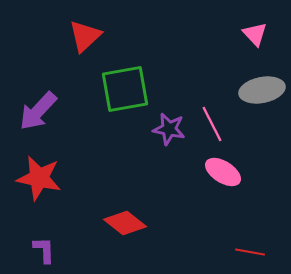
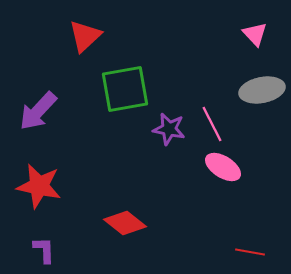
pink ellipse: moved 5 px up
red star: moved 8 px down
